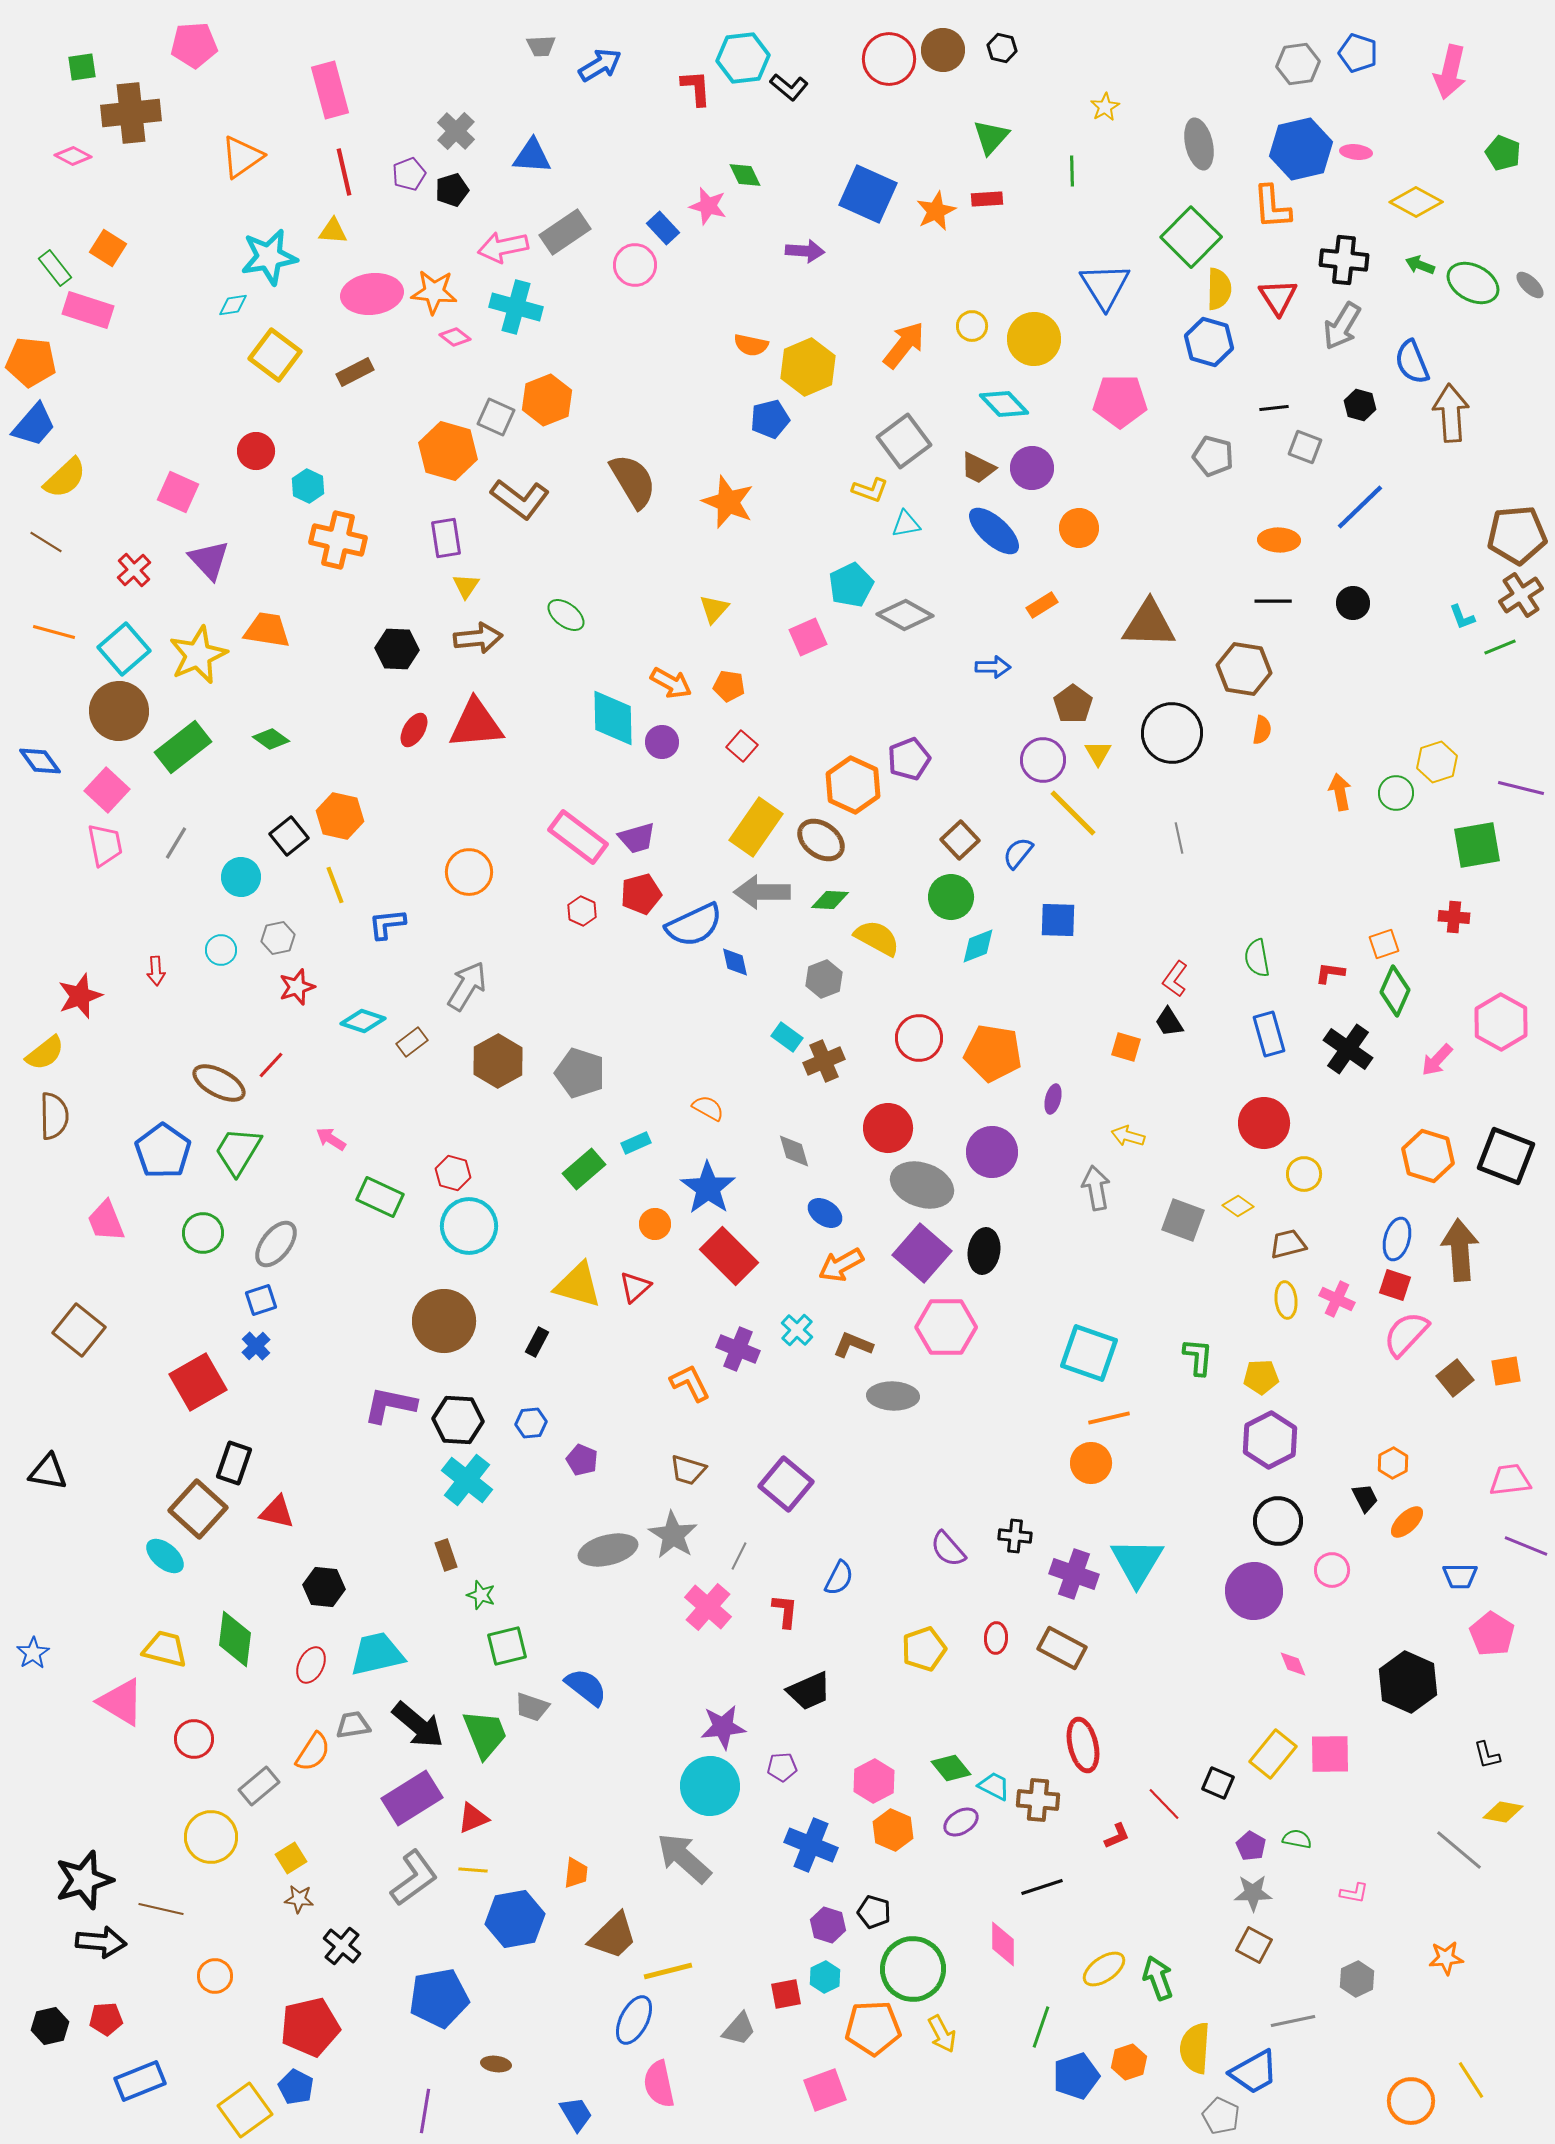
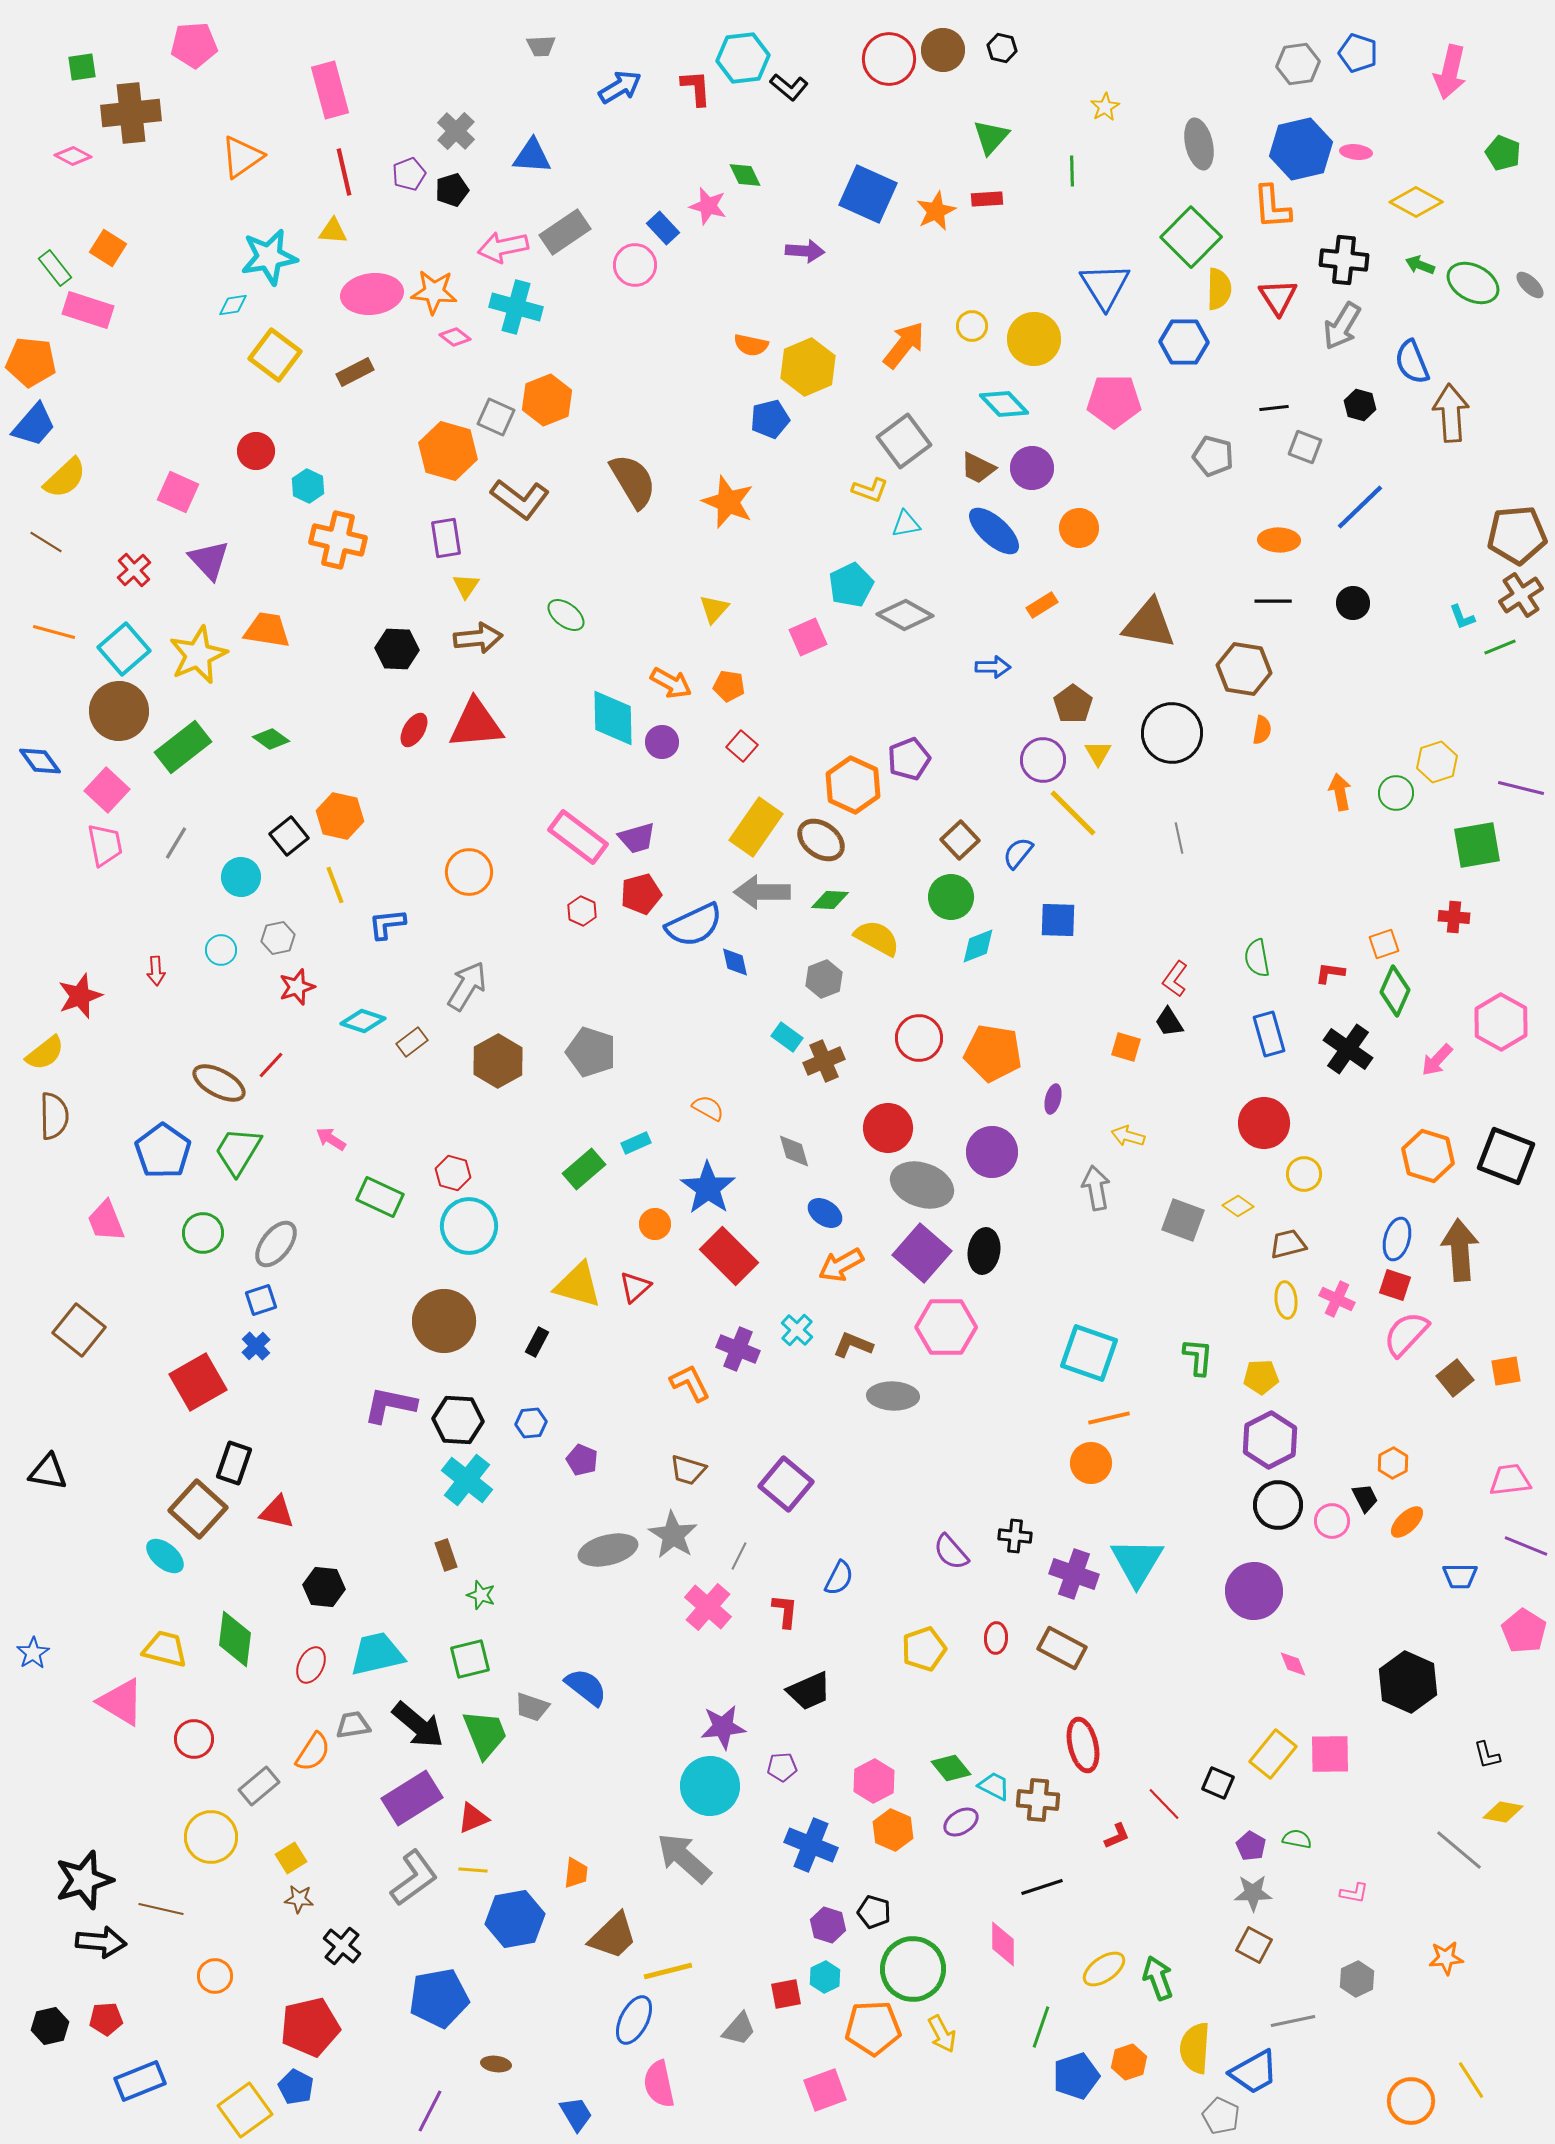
blue arrow at (600, 65): moved 20 px right, 22 px down
blue hexagon at (1209, 342): moved 25 px left; rotated 15 degrees counterclockwise
pink pentagon at (1120, 401): moved 6 px left
brown triangle at (1149, 624): rotated 8 degrees clockwise
gray pentagon at (580, 1073): moved 11 px right, 21 px up
black circle at (1278, 1521): moved 16 px up
purple semicircle at (948, 1549): moved 3 px right, 3 px down
pink circle at (1332, 1570): moved 49 px up
pink pentagon at (1492, 1634): moved 32 px right, 3 px up
green square at (507, 1646): moved 37 px left, 13 px down
purple line at (425, 2111): moved 5 px right; rotated 18 degrees clockwise
